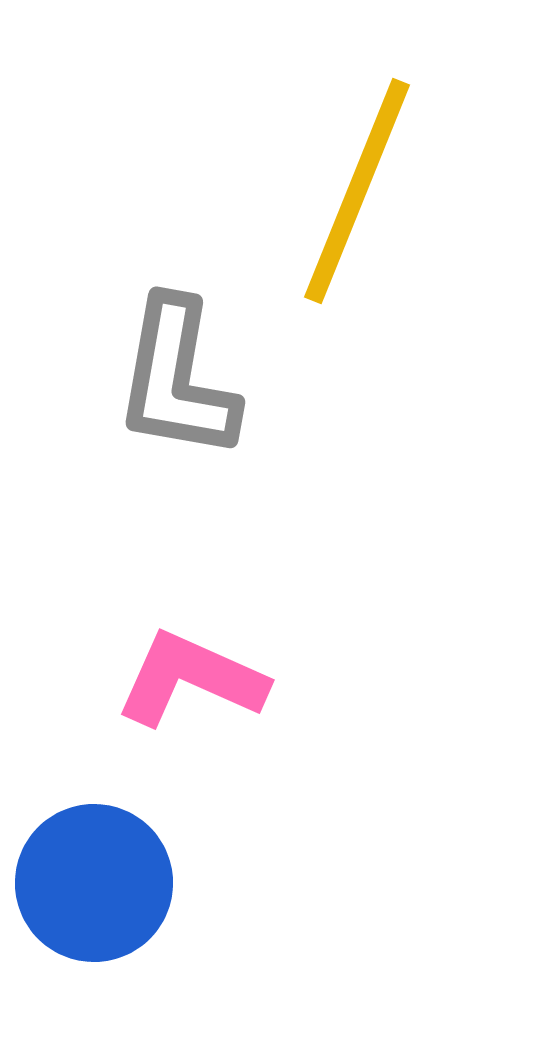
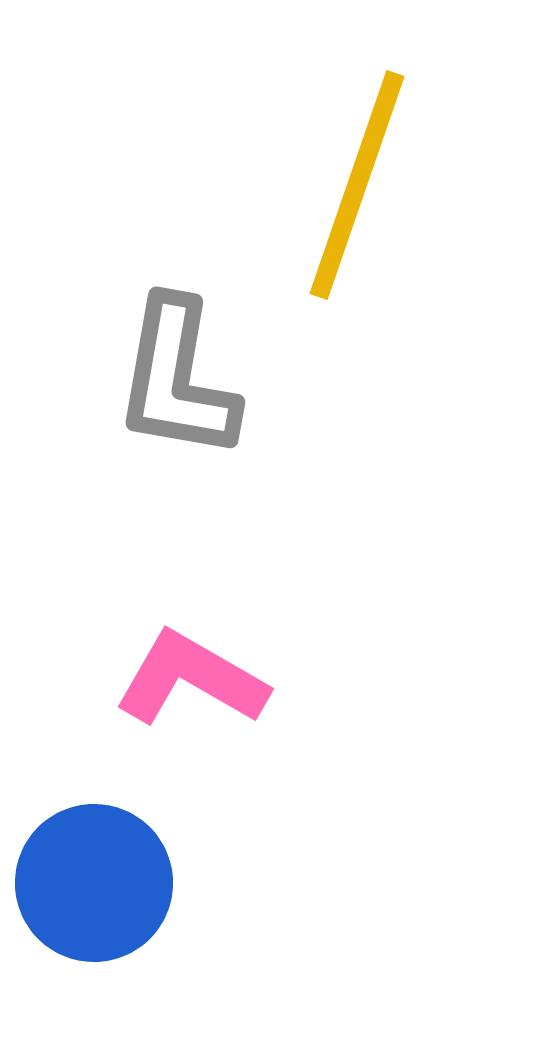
yellow line: moved 6 px up; rotated 3 degrees counterclockwise
pink L-shape: rotated 6 degrees clockwise
